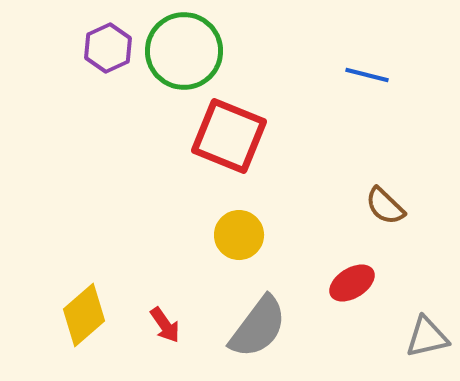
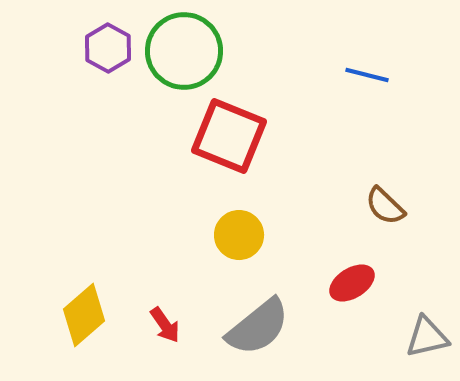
purple hexagon: rotated 6 degrees counterclockwise
gray semicircle: rotated 14 degrees clockwise
